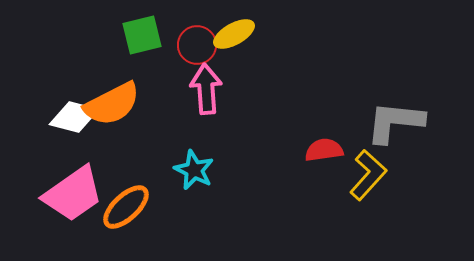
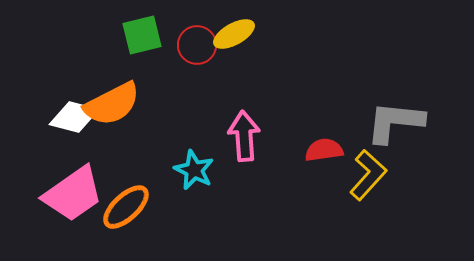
pink arrow: moved 38 px right, 47 px down
